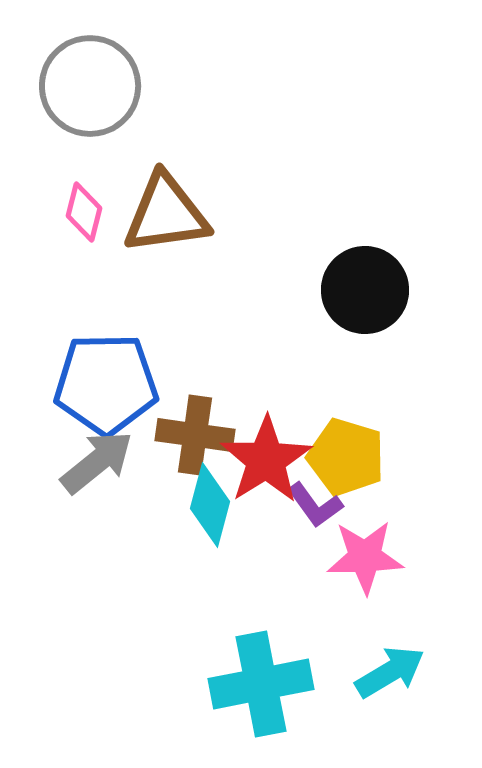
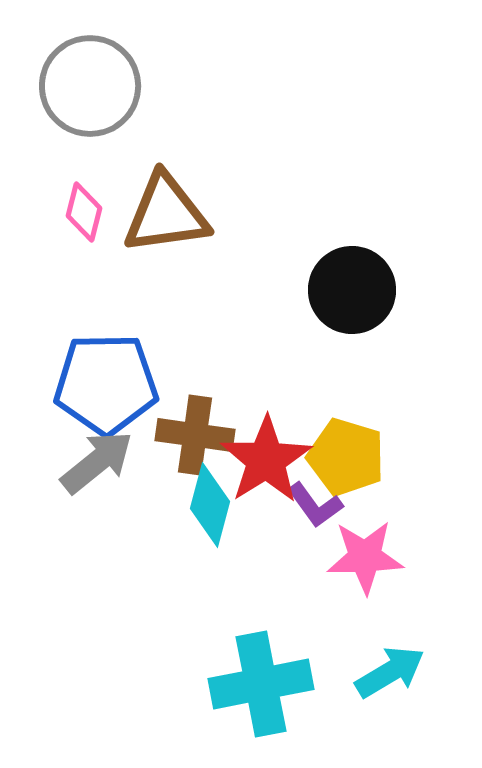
black circle: moved 13 px left
